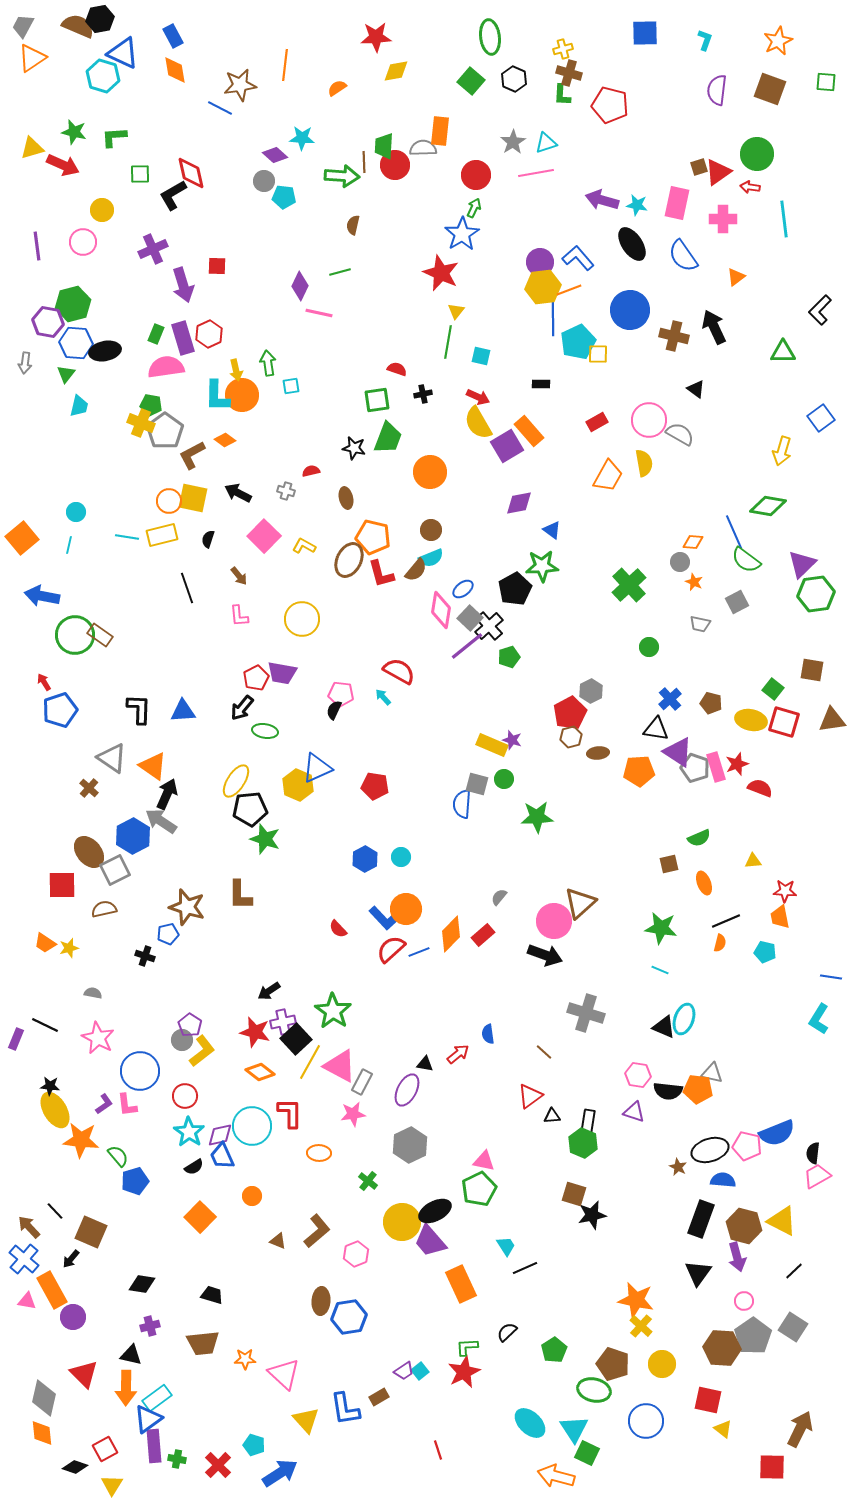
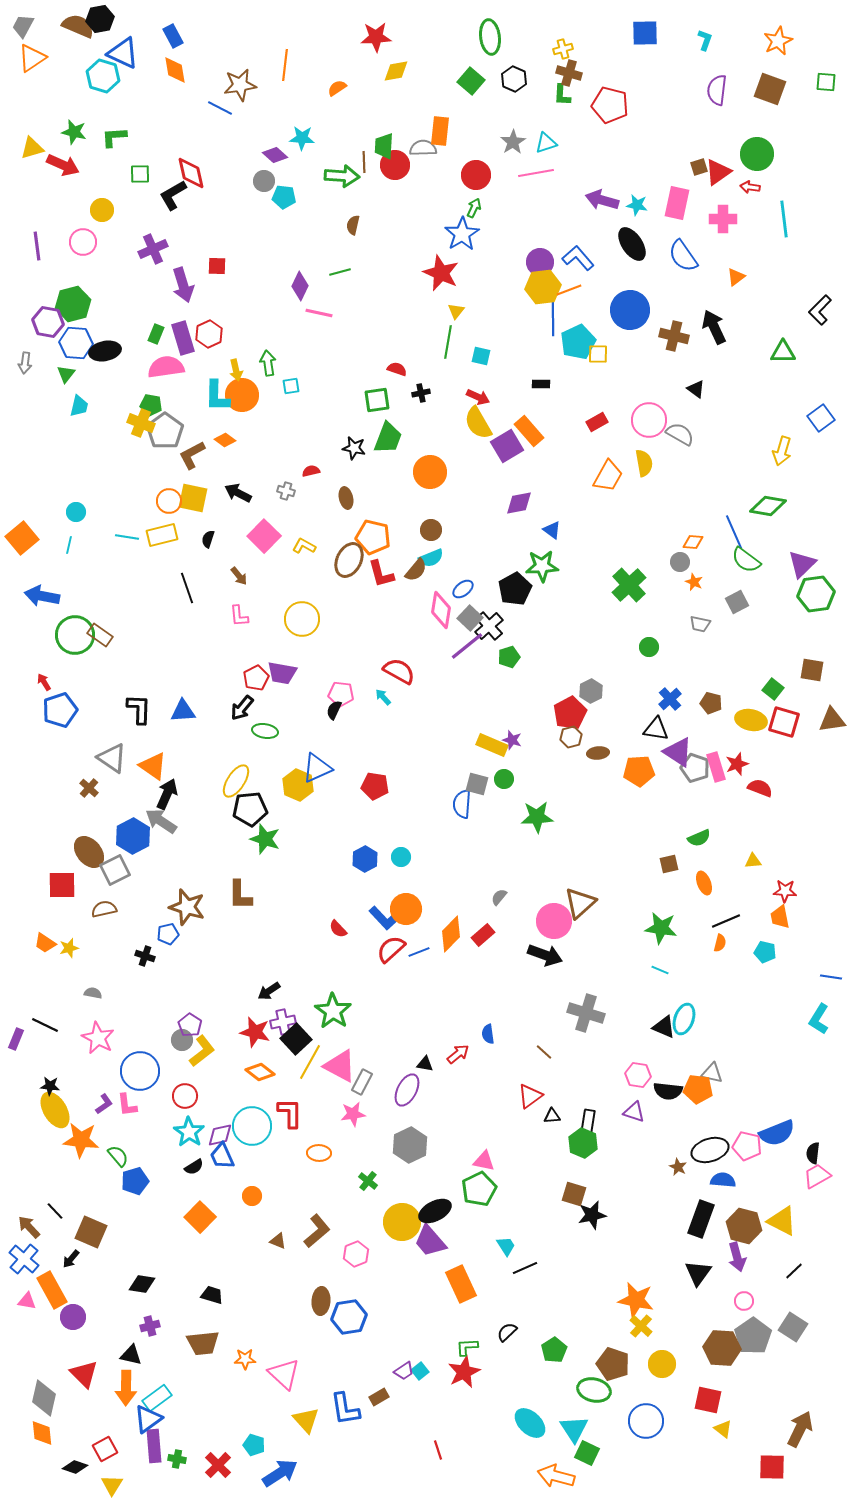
black cross at (423, 394): moved 2 px left, 1 px up
